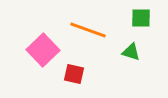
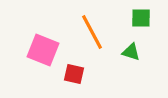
orange line: moved 4 px right, 2 px down; rotated 42 degrees clockwise
pink square: rotated 24 degrees counterclockwise
